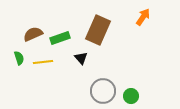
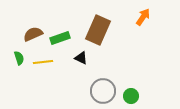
black triangle: rotated 24 degrees counterclockwise
